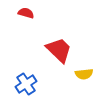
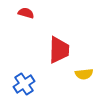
red trapezoid: rotated 48 degrees clockwise
blue cross: moved 2 px left
